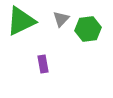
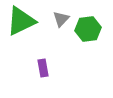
purple rectangle: moved 4 px down
